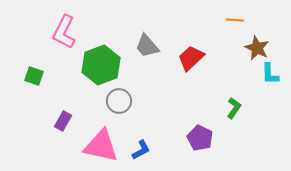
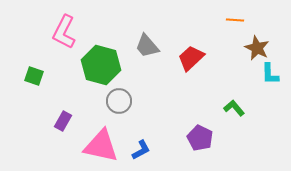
green hexagon: rotated 24 degrees counterclockwise
green L-shape: rotated 75 degrees counterclockwise
